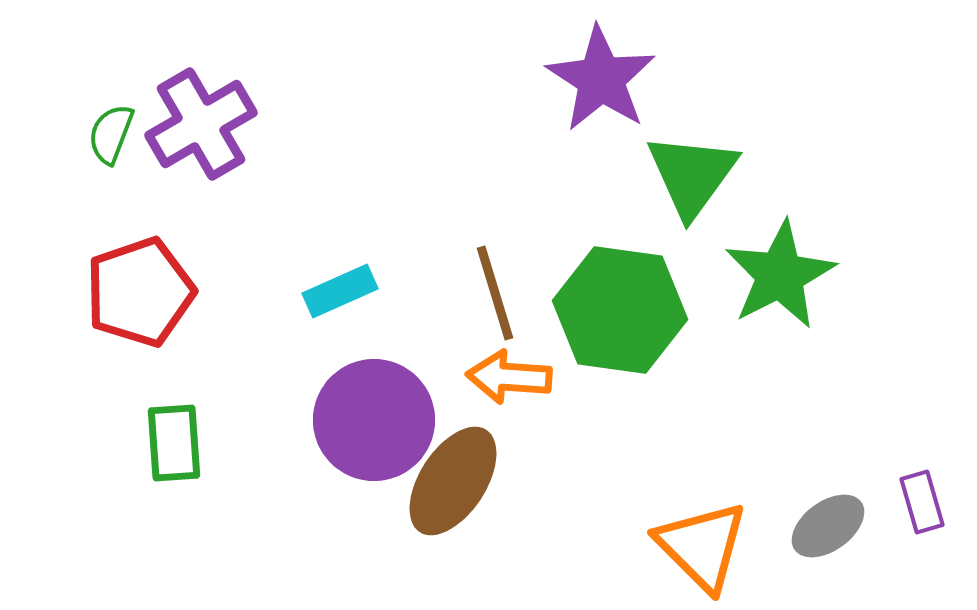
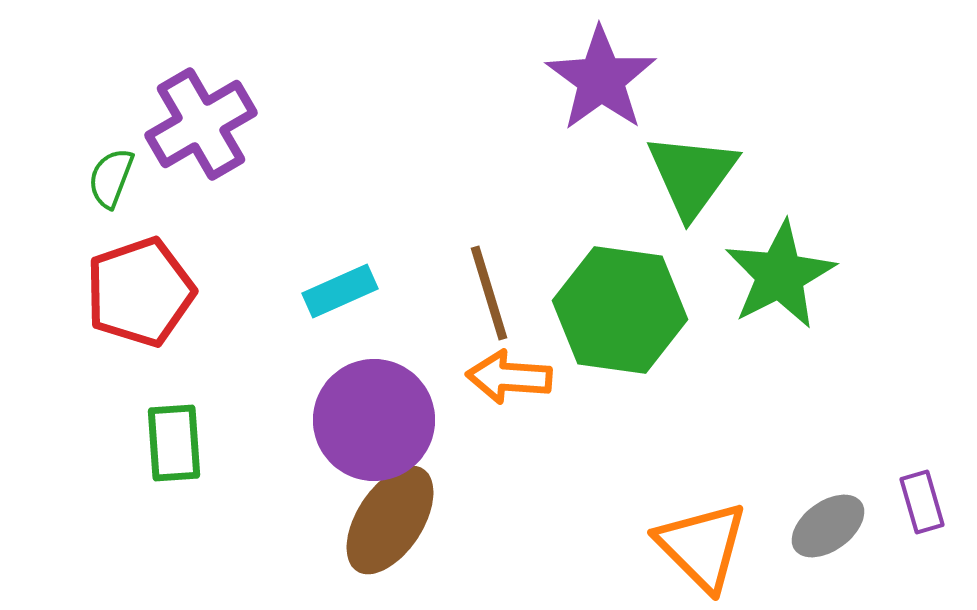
purple star: rotated 3 degrees clockwise
green semicircle: moved 44 px down
brown line: moved 6 px left
brown ellipse: moved 63 px left, 39 px down
